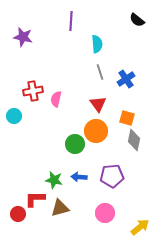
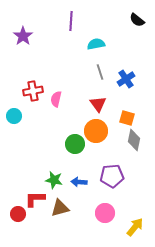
purple star: moved 1 px up; rotated 24 degrees clockwise
cyan semicircle: moved 1 px left; rotated 96 degrees counterclockwise
blue arrow: moved 5 px down
yellow arrow: moved 5 px left; rotated 12 degrees counterclockwise
